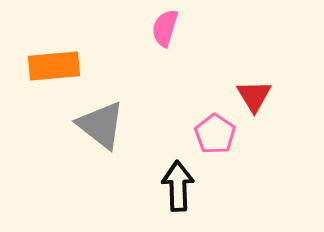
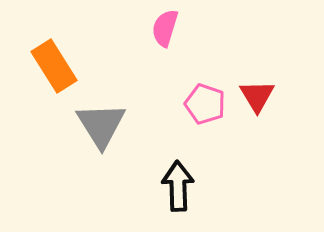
orange rectangle: rotated 63 degrees clockwise
red triangle: moved 3 px right
gray triangle: rotated 20 degrees clockwise
pink pentagon: moved 10 px left, 30 px up; rotated 15 degrees counterclockwise
